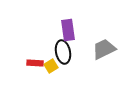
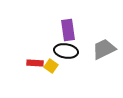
black ellipse: moved 3 px right, 1 px up; rotated 70 degrees counterclockwise
yellow square: rotated 24 degrees counterclockwise
